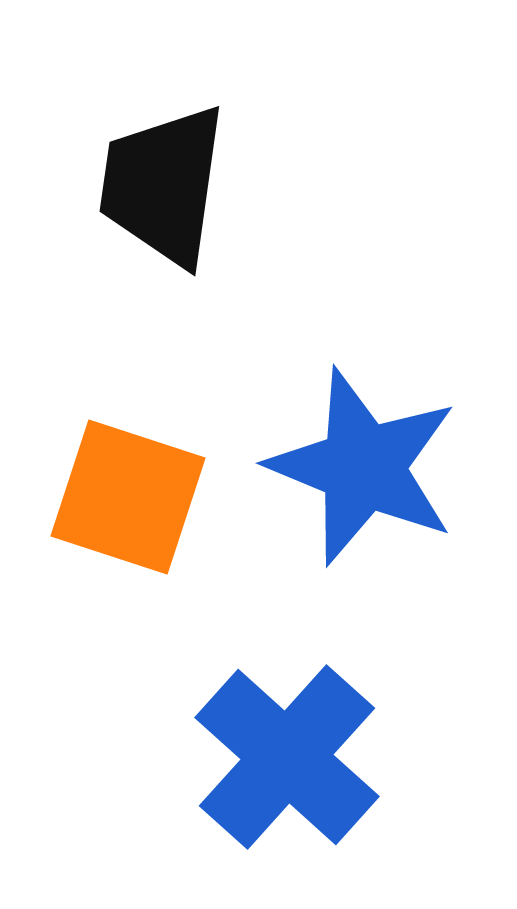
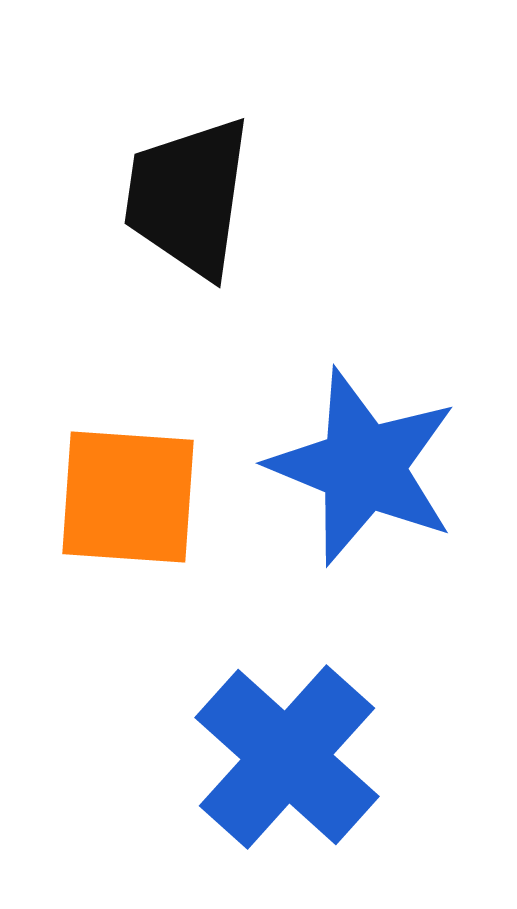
black trapezoid: moved 25 px right, 12 px down
orange square: rotated 14 degrees counterclockwise
